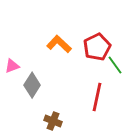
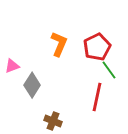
orange L-shape: rotated 70 degrees clockwise
green line: moved 6 px left, 5 px down
